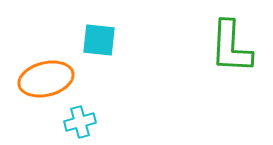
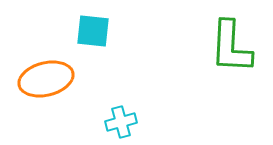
cyan square: moved 6 px left, 9 px up
cyan cross: moved 41 px right
